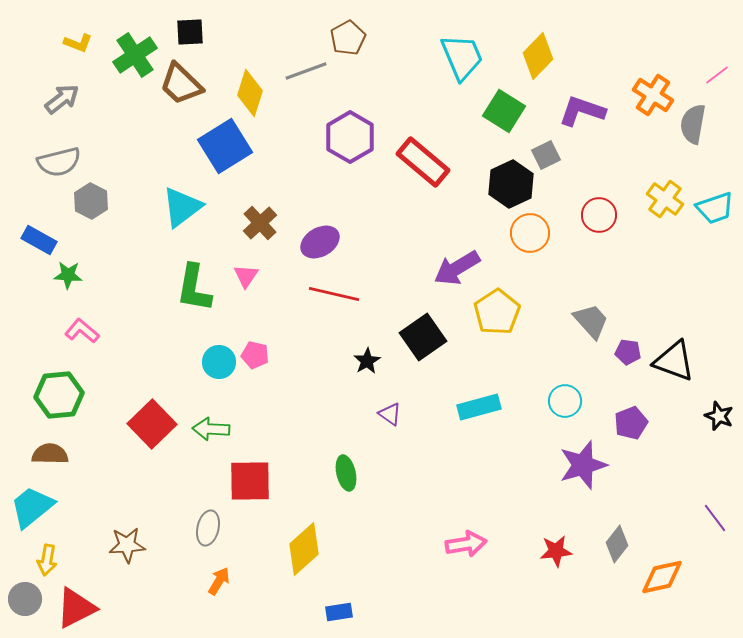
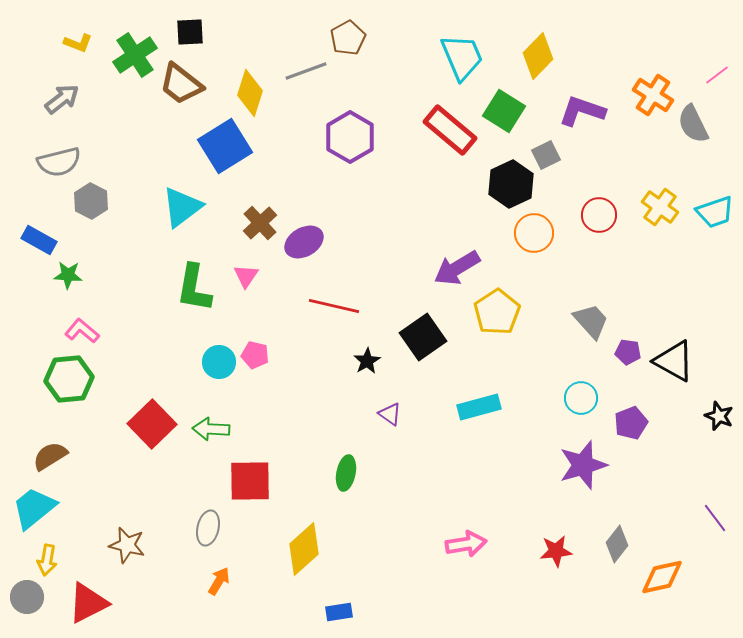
brown trapezoid at (181, 84): rotated 6 degrees counterclockwise
gray semicircle at (693, 124): rotated 36 degrees counterclockwise
red rectangle at (423, 162): moved 27 px right, 32 px up
yellow cross at (665, 199): moved 5 px left, 8 px down
cyan trapezoid at (715, 208): moved 4 px down
orange circle at (530, 233): moved 4 px right
purple ellipse at (320, 242): moved 16 px left
red line at (334, 294): moved 12 px down
black triangle at (674, 361): rotated 9 degrees clockwise
green hexagon at (59, 395): moved 10 px right, 16 px up
cyan circle at (565, 401): moved 16 px right, 3 px up
brown semicircle at (50, 454): moved 2 px down; rotated 33 degrees counterclockwise
green ellipse at (346, 473): rotated 24 degrees clockwise
cyan trapezoid at (32, 507): moved 2 px right, 1 px down
brown star at (127, 545): rotated 18 degrees clockwise
gray circle at (25, 599): moved 2 px right, 2 px up
red triangle at (76, 608): moved 12 px right, 5 px up
